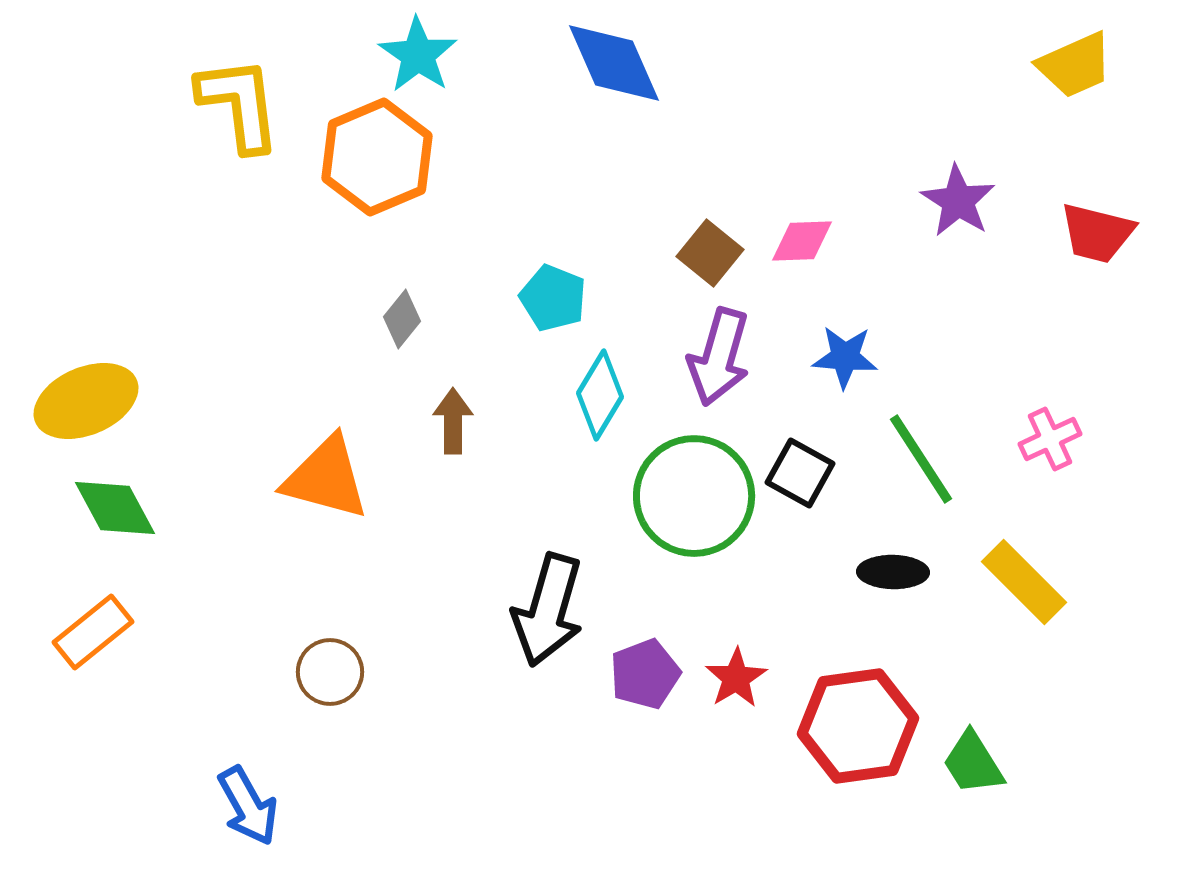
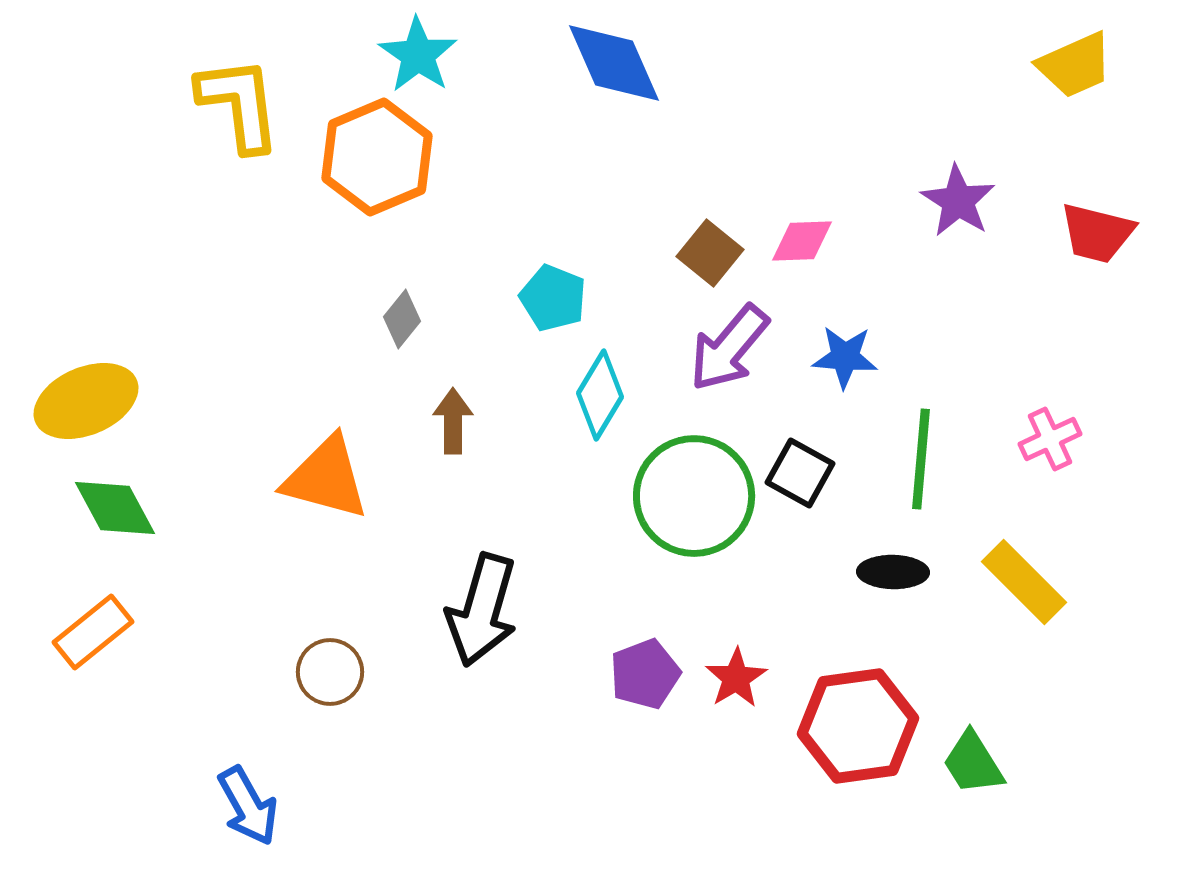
purple arrow: moved 10 px right, 9 px up; rotated 24 degrees clockwise
green line: rotated 38 degrees clockwise
black arrow: moved 66 px left
